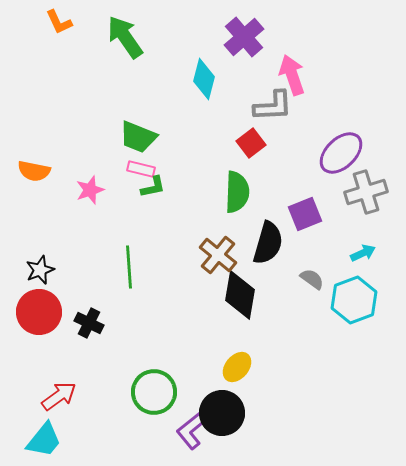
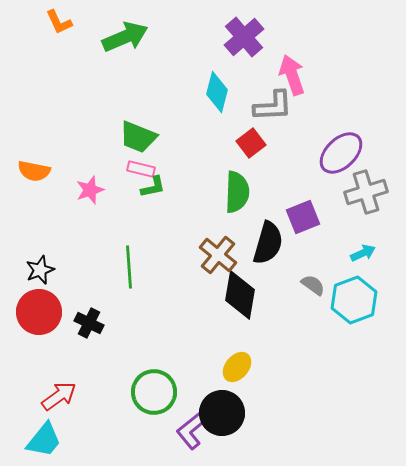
green arrow: rotated 102 degrees clockwise
cyan diamond: moved 13 px right, 13 px down
purple square: moved 2 px left, 3 px down
gray semicircle: moved 1 px right, 6 px down
